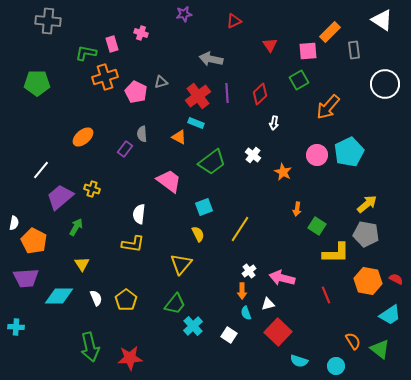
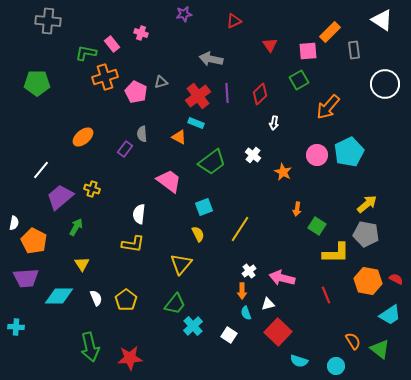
pink rectangle at (112, 44): rotated 21 degrees counterclockwise
